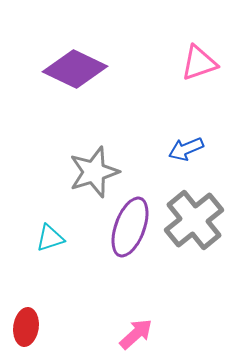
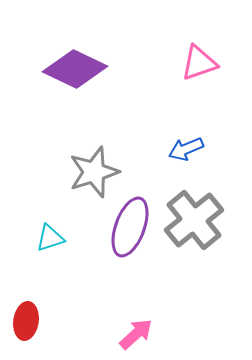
red ellipse: moved 6 px up
